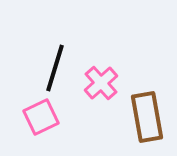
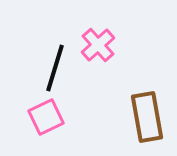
pink cross: moved 3 px left, 38 px up
pink square: moved 5 px right
